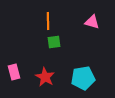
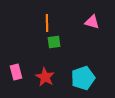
orange line: moved 1 px left, 2 px down
pink rectangle: moved 2 px right
cyan pentagon: rotated 10 degrees counterclockwise
